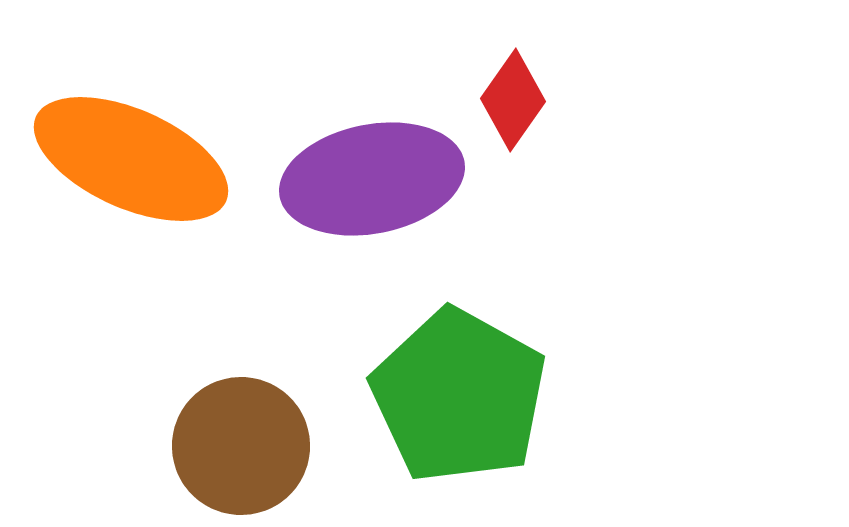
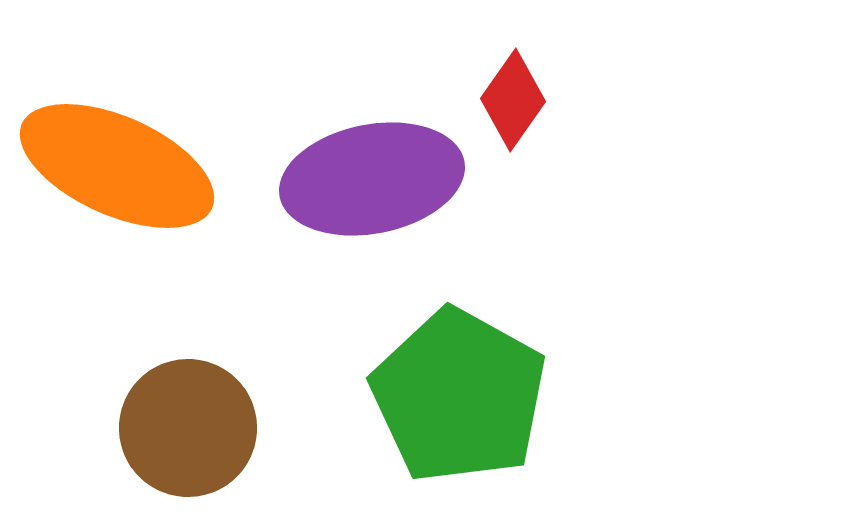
orange ellipse: moved 14 px left, 7 px down
brown circle: moved 53 px left, 18 px up
